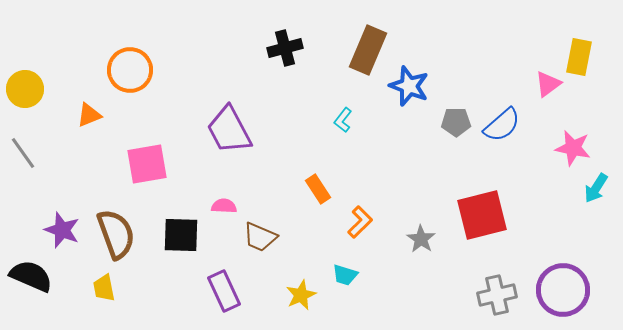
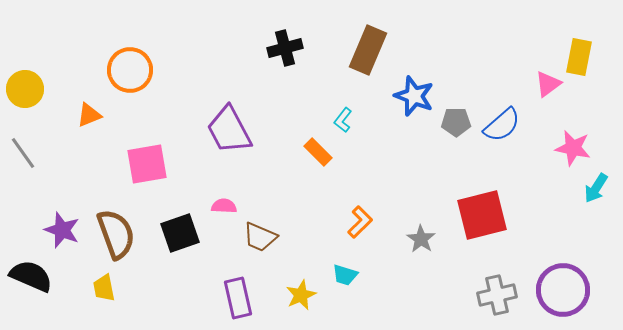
blue star: moved 5 px right, 10 px down
orange rectangle: moved 37 px up; rotated 12 degrees counterclockwise
black square: moved 1 px left, 2 px up; rotated 21 degrees counterclockwise
purple rectangle: moved 14 px right, 7 px down; rotated 12 degrees clockwise
